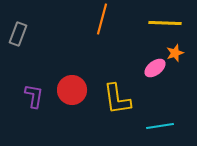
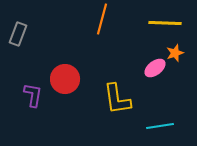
red circle: moved 7 px left, 11 px up
purple L-shape: moved 1 px left, 1 px up
